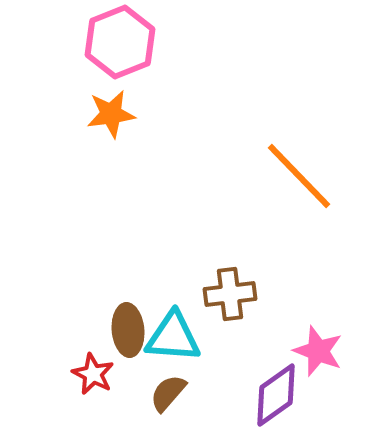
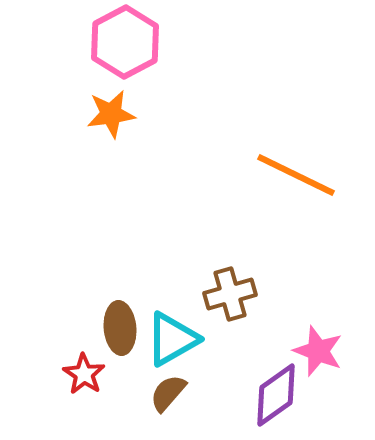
pink hexagon: moved 5 px right; rotated 6 degrees counterclockwise
orange line: moved 3 px left, 1 px up; rotated 20 degrees counterclockwise
brown cross: rotated 9 degrees counterclockwise
brown ellipse: moved 8 px left, 2 px up
cyan triangle: moved 1 px left, 2 px down; rotated 34 degrees counterclockwise
red star: moved 9 px left; rotated 6 degrees clockwise
